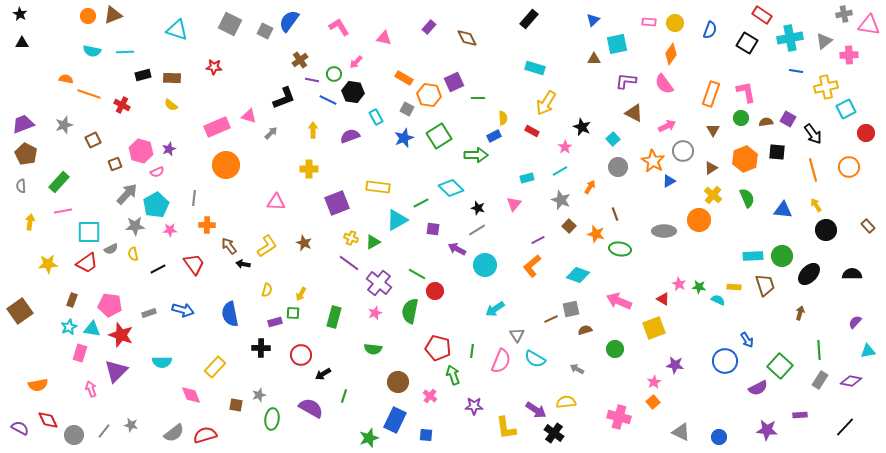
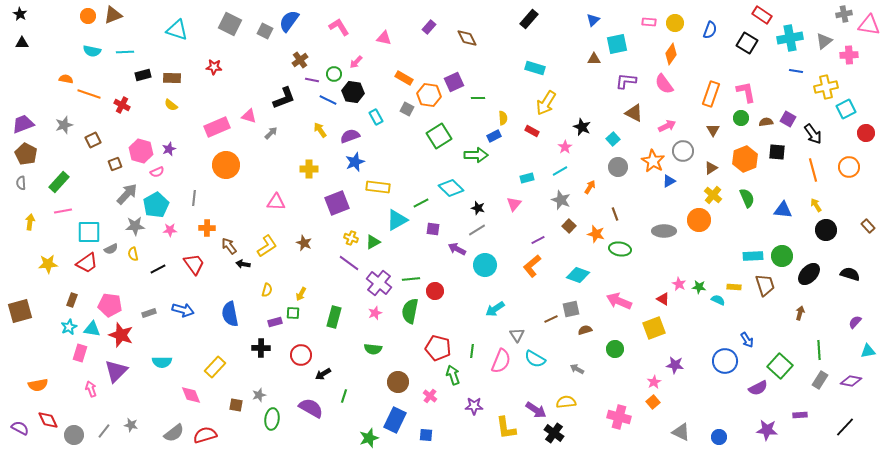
yellow arrow at (313, 130): moved 7 px right; rotated 35 degrees counterclockwise
blue star at (404, 138): moved 49 px left, 24 px down
gray semicircle at (21, 186): moved 3 px up
orange cross at (207, 225): moved 3 px down
green line at (417, 274): moved 6 px left, 5 px down; rotated 36 degrees counterclockwise
black semicircle at (852, 274): moved 2 px left; rotated 18 degrees clockwise
brown square at (20, 311): rotated 20 degrees clockwise
